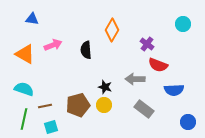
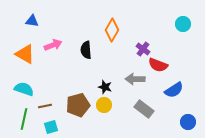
blue triangle: moved 2 px down
purple cross: moved 4 px left, 5 px down
blue semicircle: rotated 30 degrees counterclockwise
